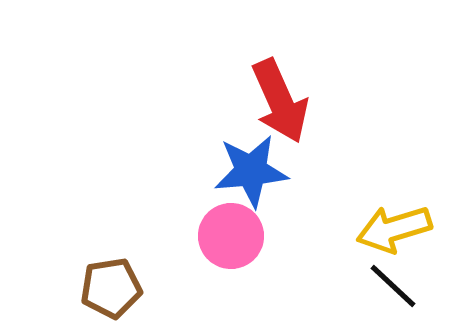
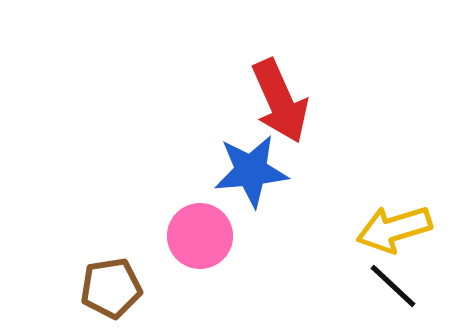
pink circle: moved 31 px left
